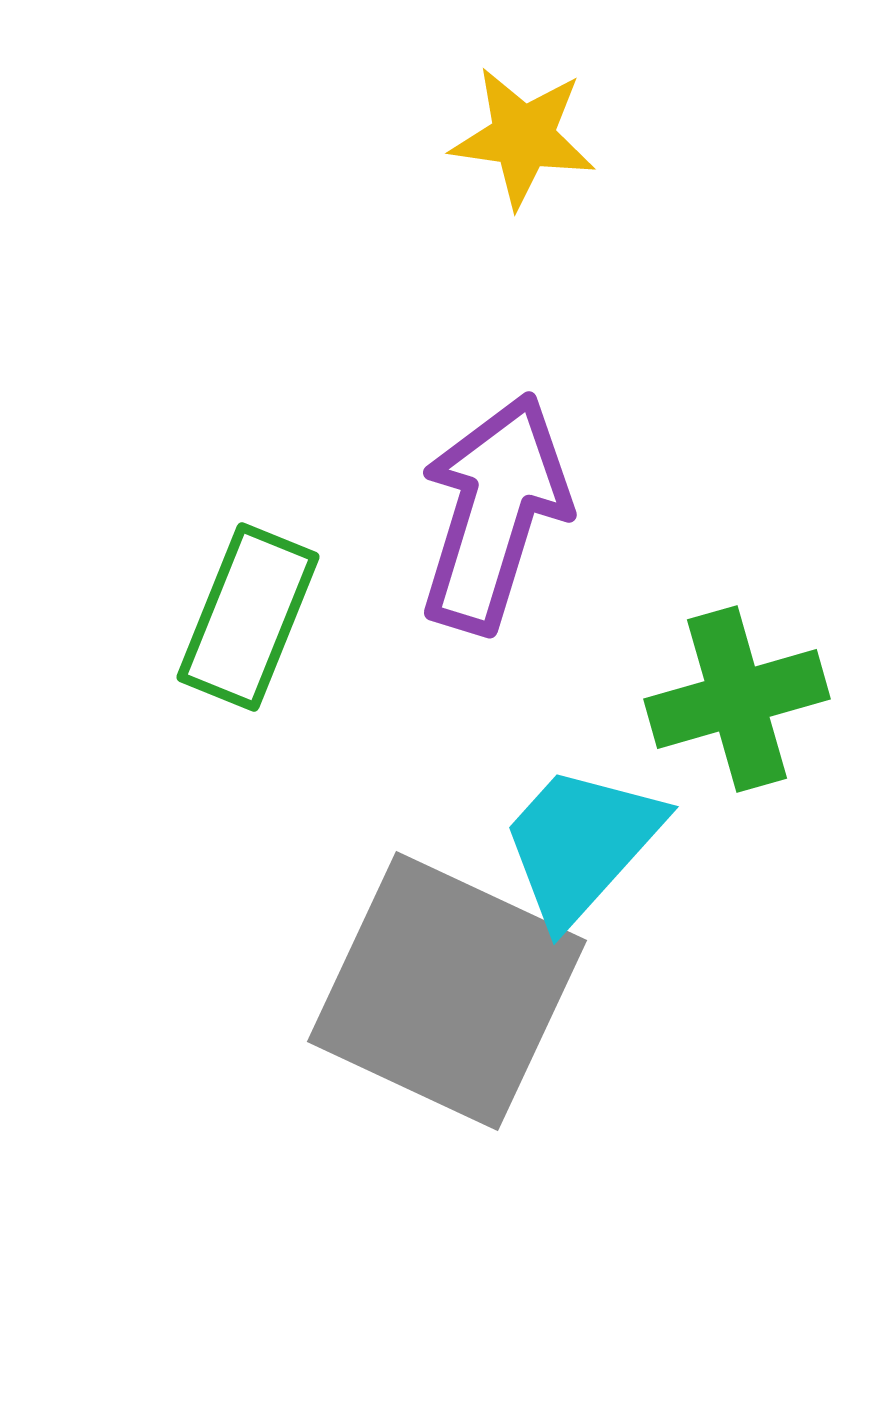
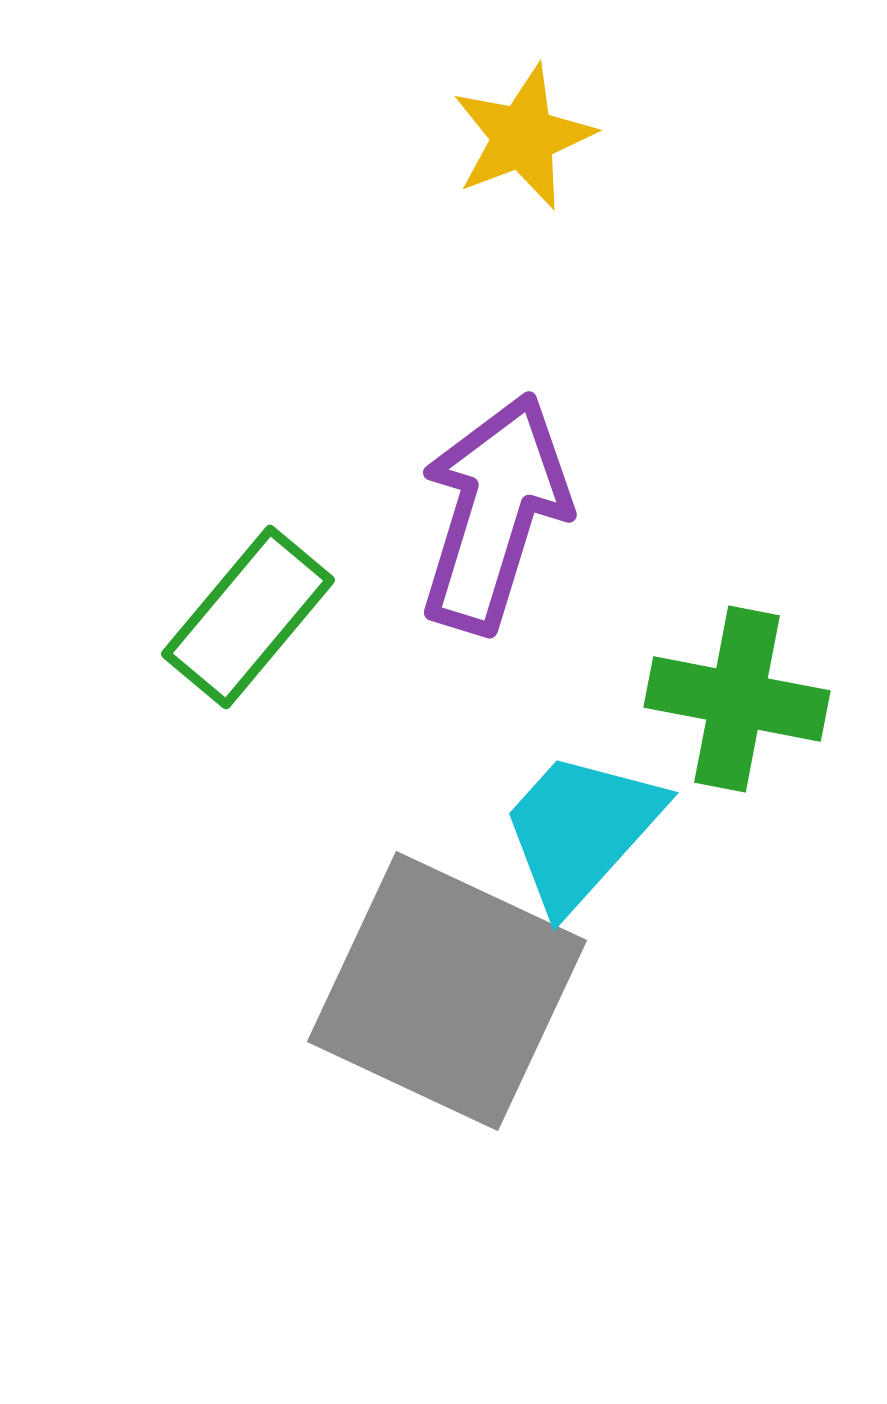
yellow star: rotated 29 degrees counterclockwise
green rectangle: rotated 18 degrees clockwise
green cross: rotated 27 degrees clockwise
cyan trapezoid: moved 14 px up
